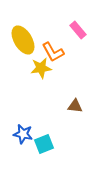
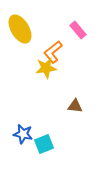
yellow ellipse: moved 3 px left, 11 px up
orange L-shape: rotated 80 degrees clockwise
yellow star: moved 5 px right
